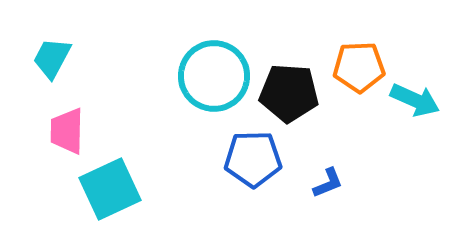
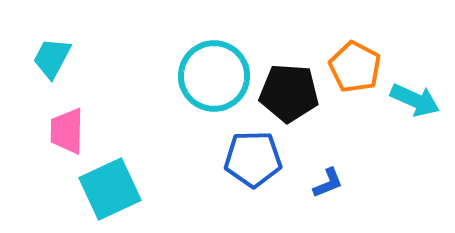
orange pentagon: moved 4 px left; rotated 30 degrees clockwise
